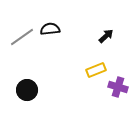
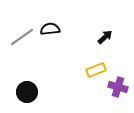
black arrow: moved 1 px left, 1 px down
black circle: moved 2 px down
